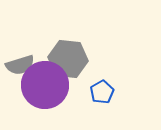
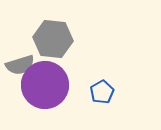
gray hexagon: moved 15 px left, 20 px up
